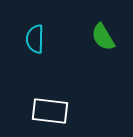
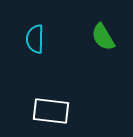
white rectangle: moved 1 px right
